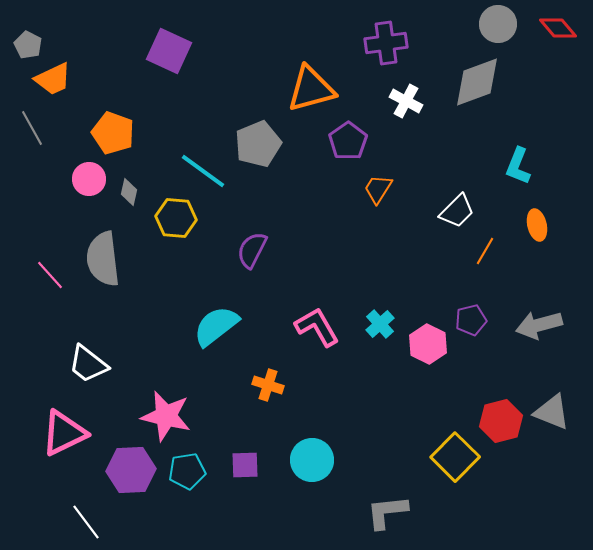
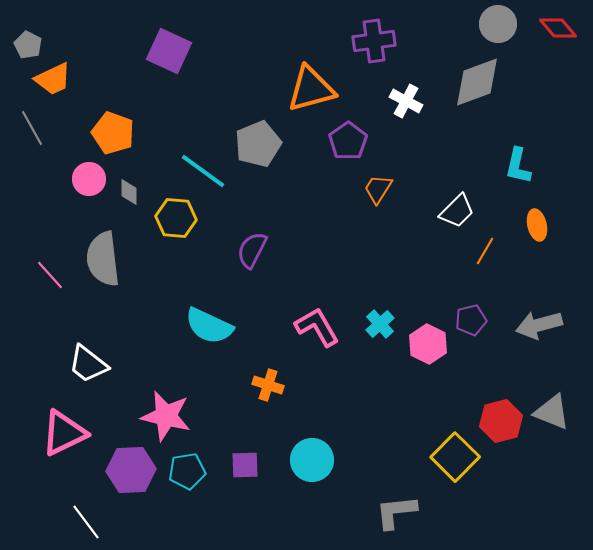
purple cross at (386, 43): moved 12 px left, 2 px up
cyan L-shape at (518, 166): rotated 9 degrees counterclockwise
gray diamond at (129, 192): rotated 12 degrees counterclockwise
cyan semicircle at (216, 326): moved 7 px left; rotated 117 degrees counterclockwise
gray L-shape at (387, 512): moved 9 px right
